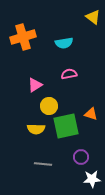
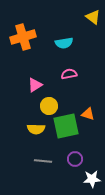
orange triangle: moved 3 px left
purple circle: moved 6 px left, 2 px down
gray line: moved 3 px up
